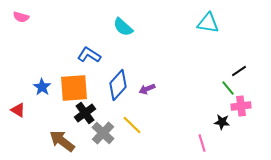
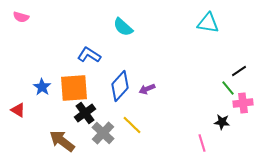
blue diamond: moved 2 px right, 1 px down
pink cross: moved 2 px right, 3 px up
